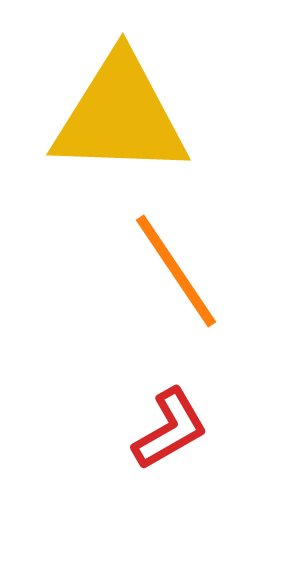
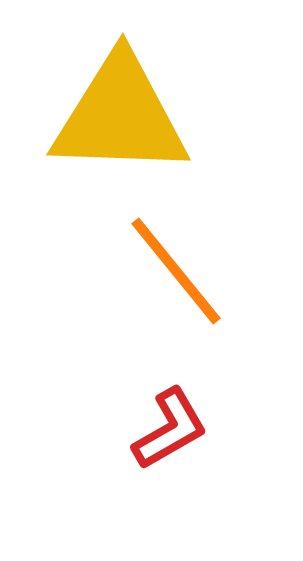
orange line: rotated 5 degrees counterclockwise
